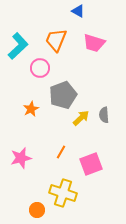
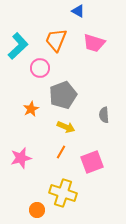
yellow arrow: moved 15 px left, 9 px down; rotated 66 degrees clockwise
pink square: moved 1 px right, 2 px up
